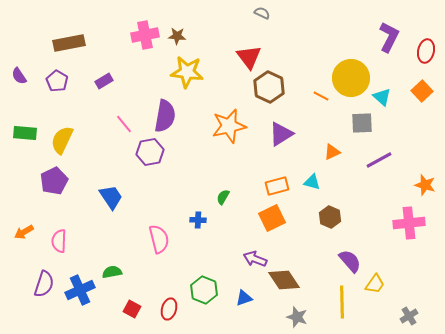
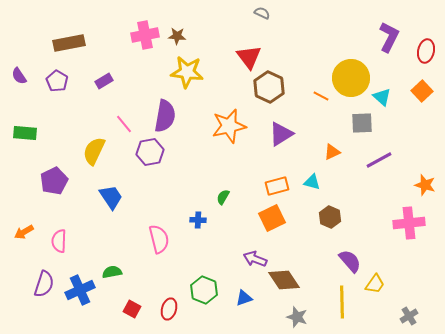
yellow semicircle at (62, 140): moved 32 px right, 11 px down
